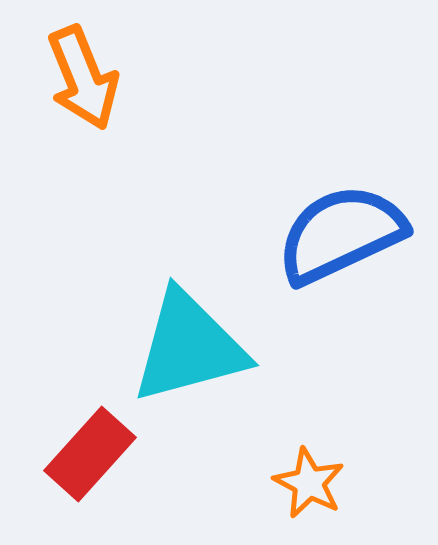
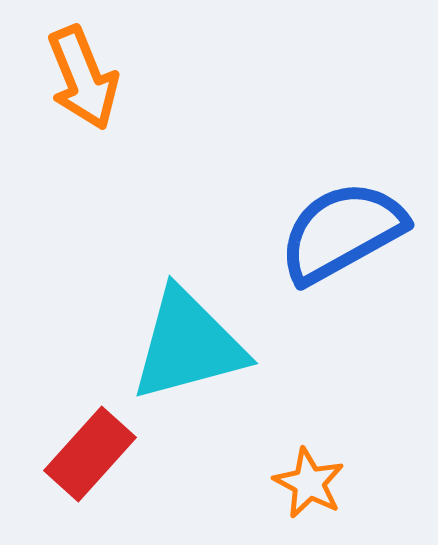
blue semicircle: moved 1 px right, 2 px up; rotated 4 degrees counterclockwise
cyan triangle: moved 1 px left, 2 px up
